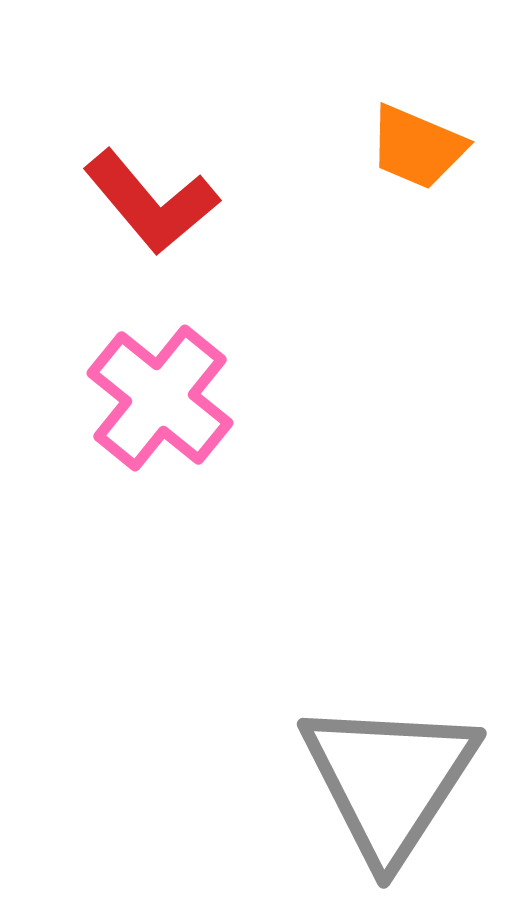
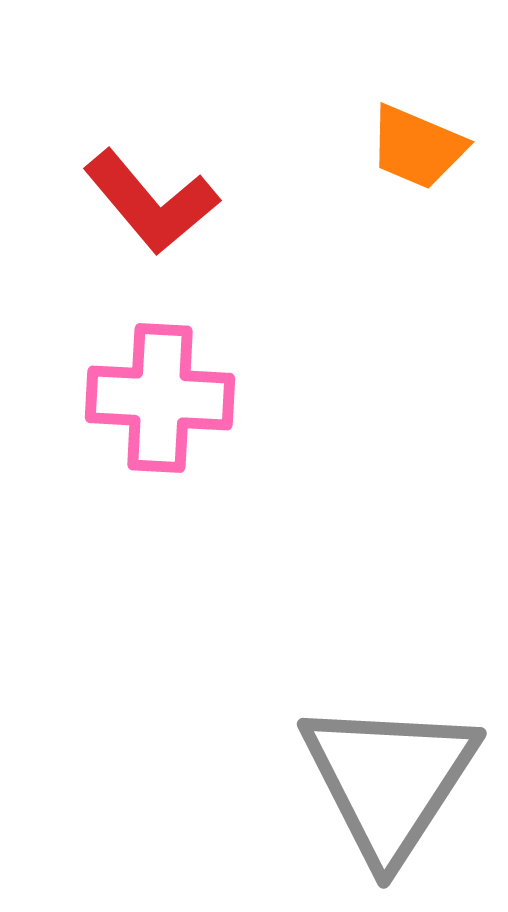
pink cross: rotated 36 degrees counterclockwise
